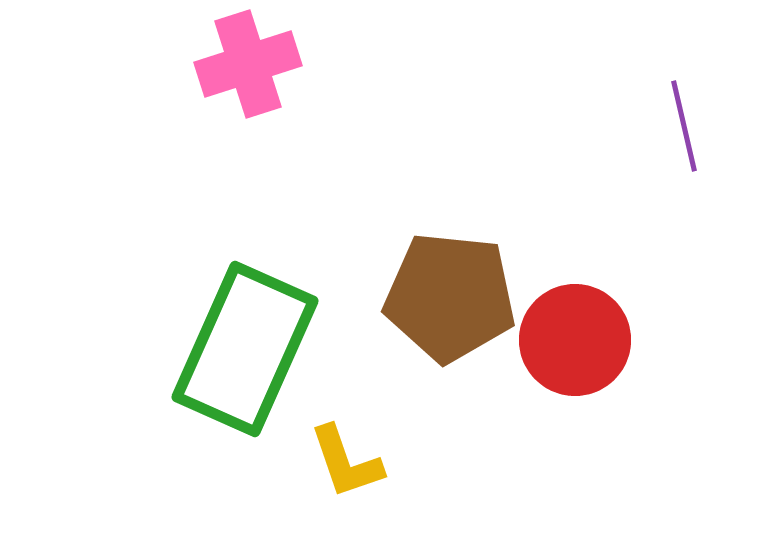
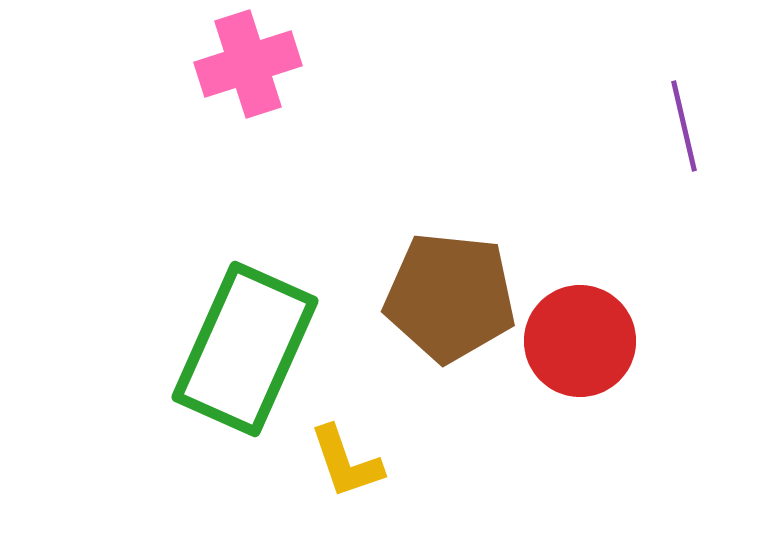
red circle: moved 5 px right, 1 px down
